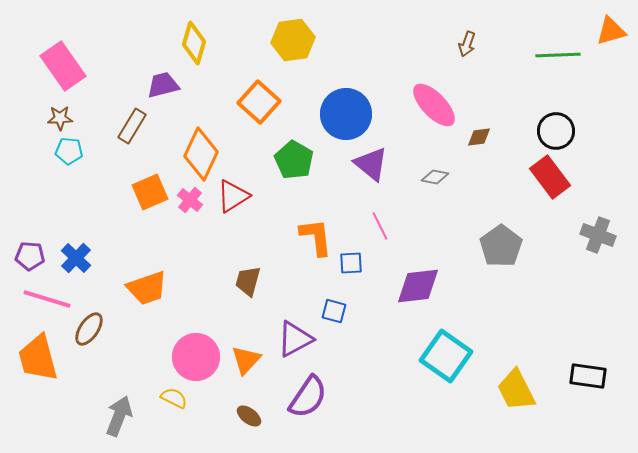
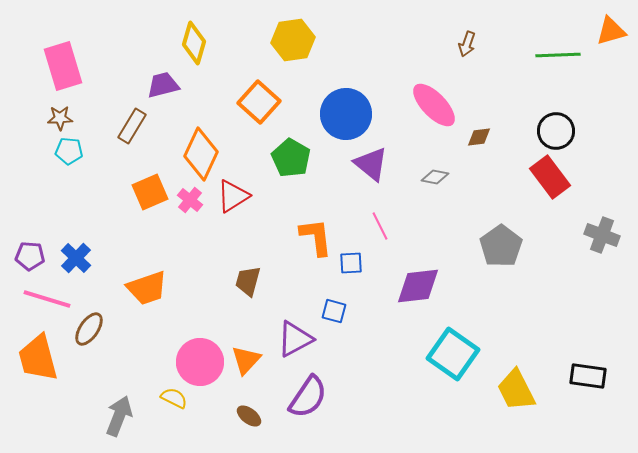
pink rectangle at (63, 66): rotated 18 degrees clockwise
green pentagon at (294, 160): moved 3 px left, 2 px up
gray cross at (598, 235): moved 4 px right
cyan square at (446, 356): moved 7 px right, 2 px up
pink circle at (196, 357): moved 4 px right, 5 px down
